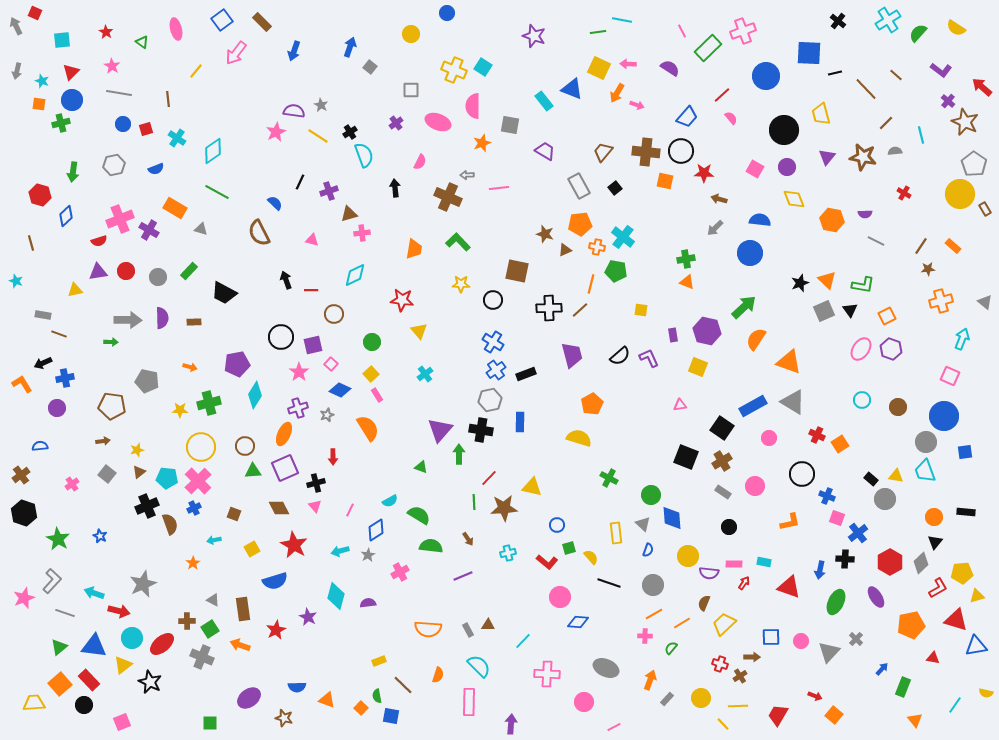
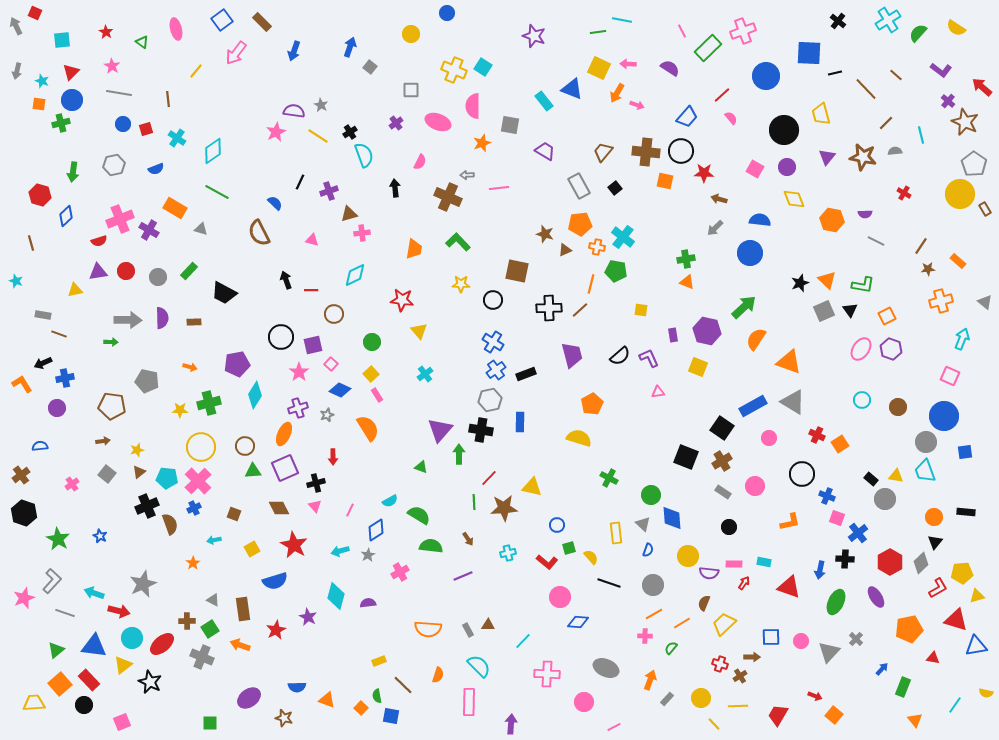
orange rectangle at (953, 246): moved 5 px right, 15 px down
pink triangle at (680, 405): moved 22 px left, 13 px up
orange pentagon at (911, 625): moved 2 px left, 4 px down
green triangle at (59, 647): moved 3 px left, 3 px down
yellow line at (723, 724): moved 9 px left
